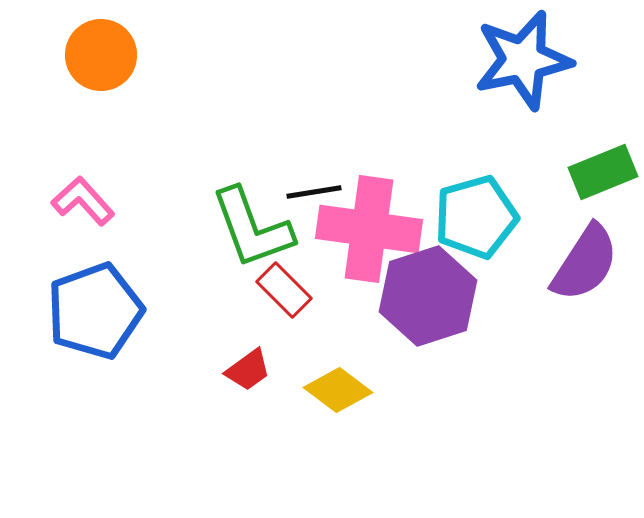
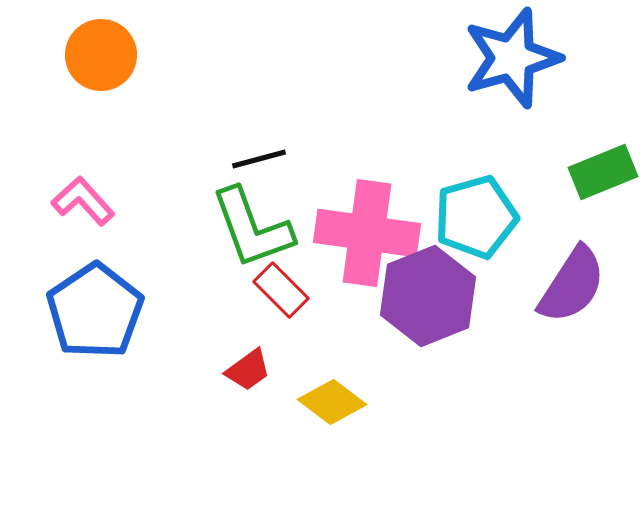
blue star: moved 11 px left, 2 px up; rotated 4 degrees counterclockwise
black line: moved 55 px left, 33 px up; rotated 6 degrees counterclockwise
pink cross: moved 2 px left, 4 px down
purple semicircle: moved 13 px left, 22 px down
red rectangle: moved 3 px left
purple hexagon: rotated 4 degrees counterclockwise
blue pentagon: rotated 14 degrees counterclockwise
yellow diamond: moved 6 px left, 12 px down
